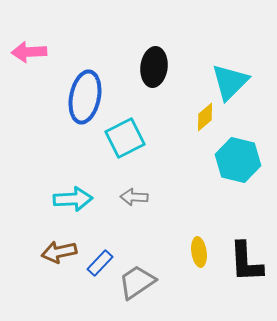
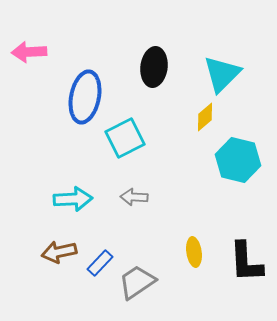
cyan triangle: moved 8 px left, 8 px up
yellow ellipse: moved 5 px left
